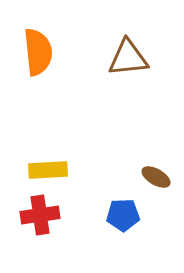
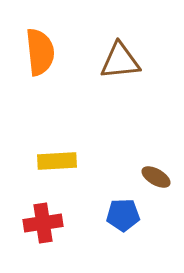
orange semicircle: moved 2 px right
brown triangle: moved 8 px left, 3 px down
yellow rectangle: moved 9 px right, 9 px up
red cross: moved 3 px right, 8 px down
